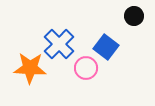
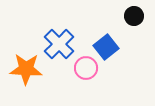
blue square: rotated 15 degrees clockwise
orange star: moved 4 px left, 1 px down
